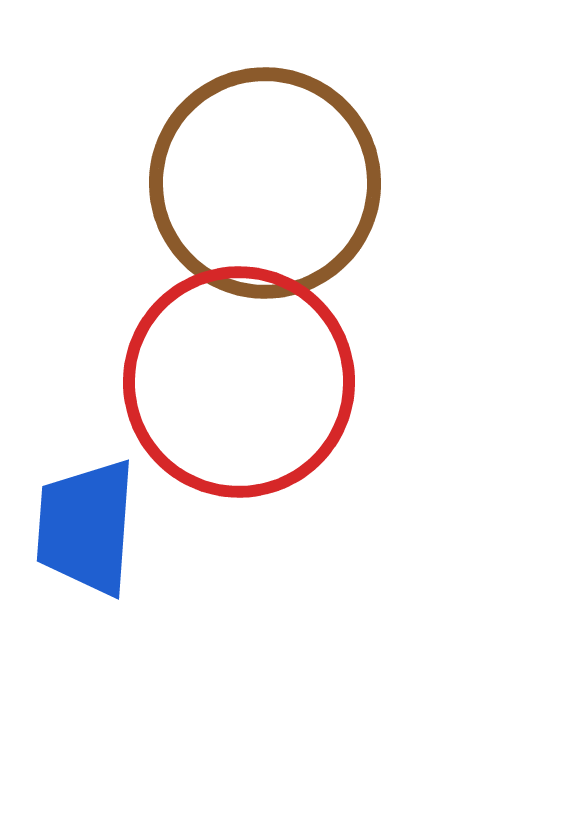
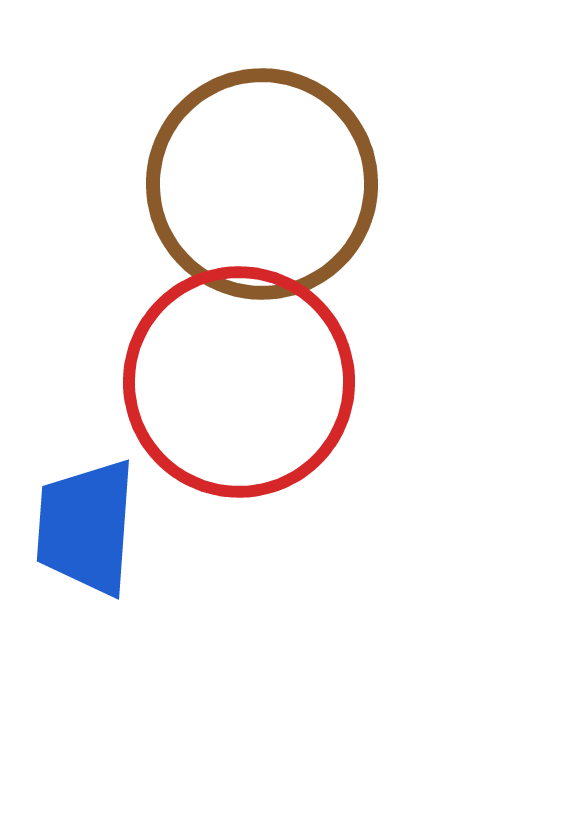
brown circle: moved 3 px left, 1 px down
